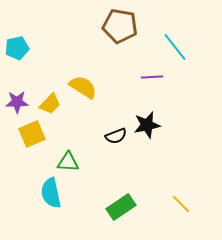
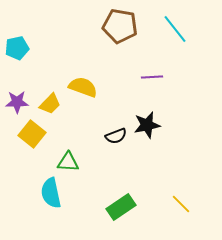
cyan line: moved 18 px up
yellow semicircle: rotated 12 degrees counterclockwise
yellow square: rotated 28 degrees counterclockwise
